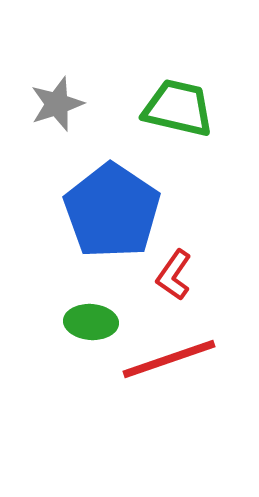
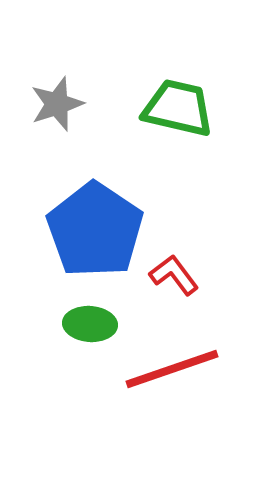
blue pentagon: moved 17 px left, 19 px down
red L-shape: rotated 108 degrees clockwise
green ellipse: moved 1 px left, 2 px down
red line: moved 3 px right, 10 px down
